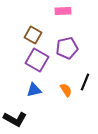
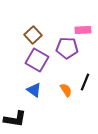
pink rectangle: moved 20 px right, 19 px down
brown square: rotated 18 degrees clockwise
purple pentagon: rotated 15 degrees clockwise
blue triangle: rotated 49 degrees clockwise
black L-shape: rotated 20 degrees counterclockwise
